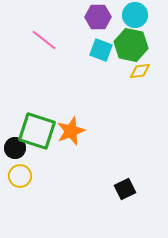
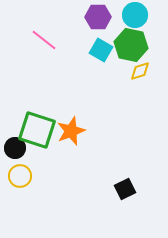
cyan square: rotated 10 degrees clockwise
yellow diamond: rotated 10 degrees counterclockwise
green square: moved 1 px up
